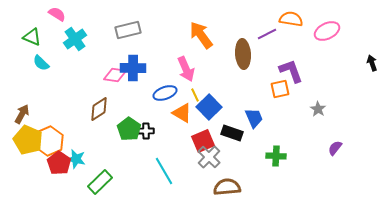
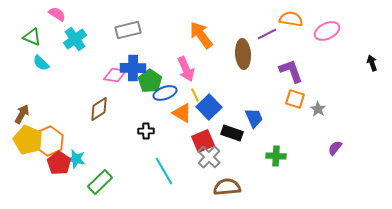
orange square: moved 15 px right, 10 px down; rotated 30 degrees clockwise
green pentagon: moved 21 px right, 48 px up
